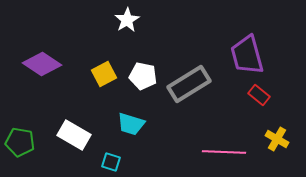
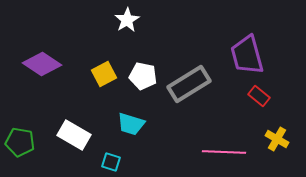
red rectangle: moved 1 px down
